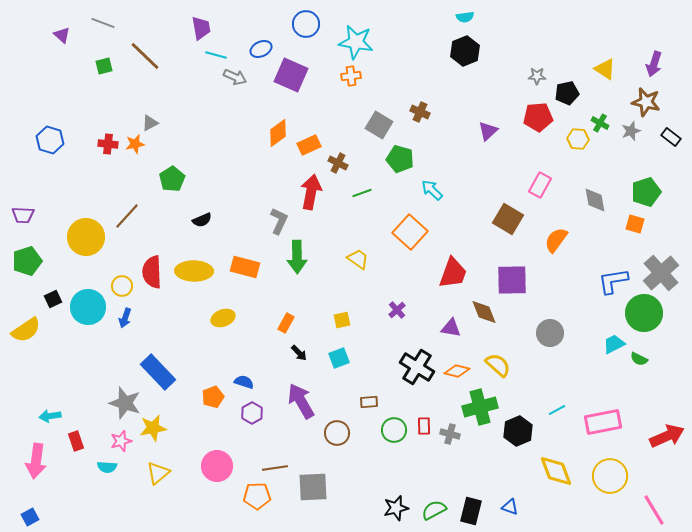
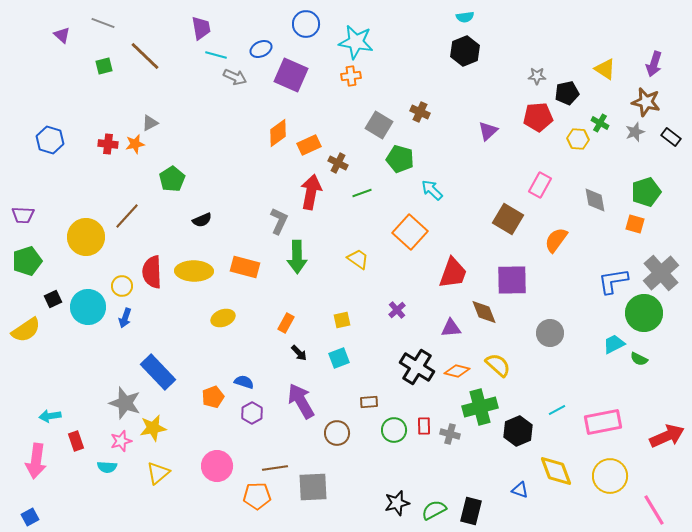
gray star at (631, 131): moved 4 px right, 1 px down
purple triangle at (451, 328): rotated 15 degrees counterclockwise
blue triangle at (510, 507): moved 10 px right, 17 px up
black star at (396, 508): moved 1 px right, 5 px up
